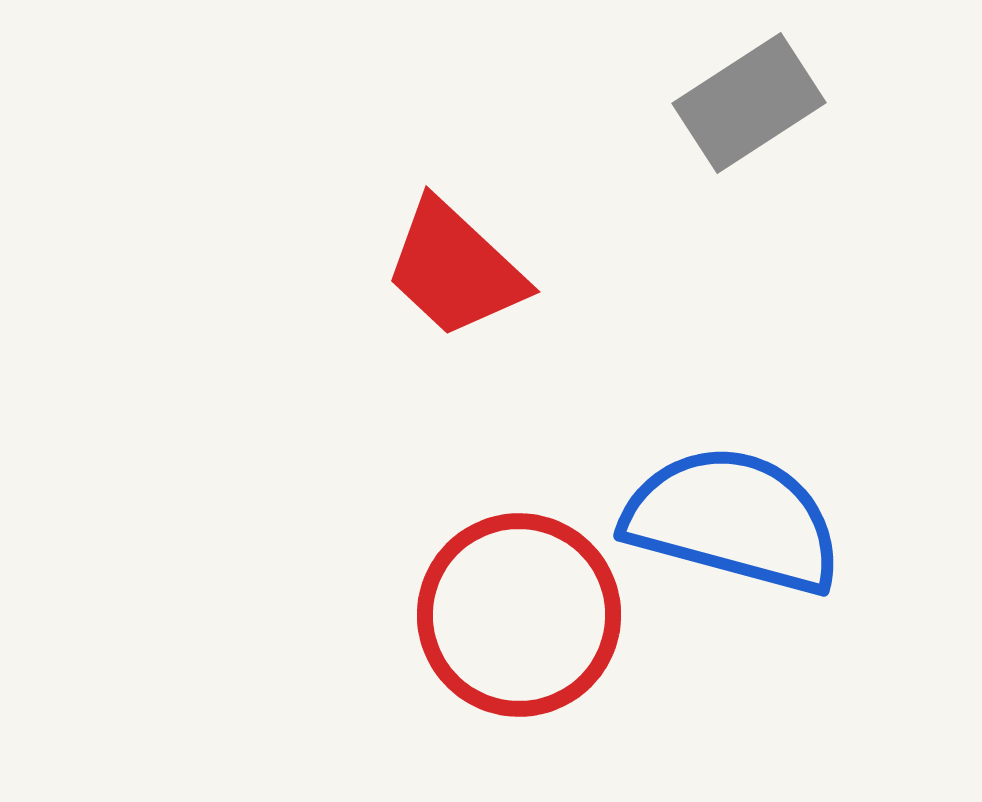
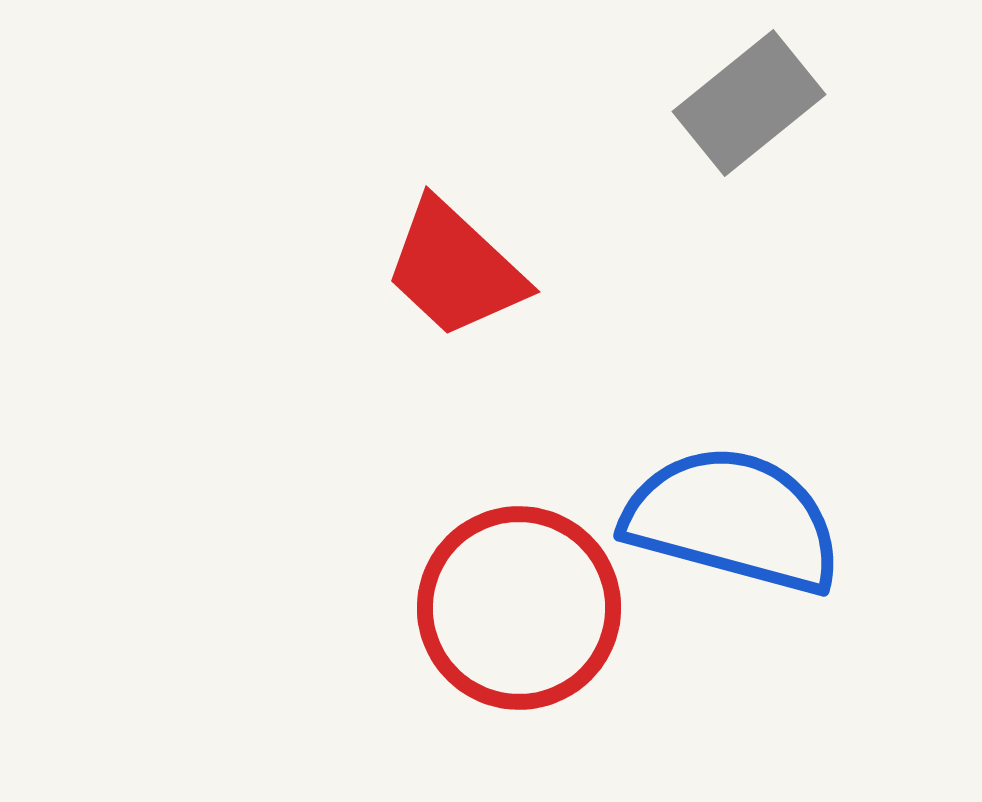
gray rectangle: rotated 6 degrees counterclockwise
red circle: moved 7 px up
